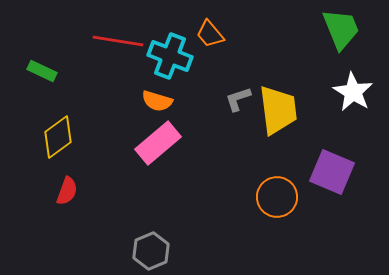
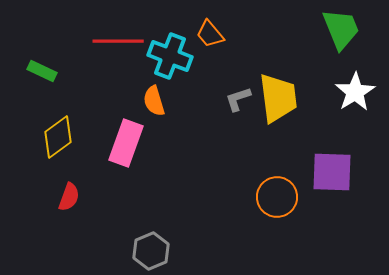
red line: rotated 9 degrees counterclockwise
white star: moved 2 px right; rotated 9 degrees clockwise
orange semicircle: moved 3 px left; rotated 56 degrees clockwise
yellow trapezoid: moved 12 px up
pink rectangle: moved 32 px left; rotated 30 degrees counterclockwise
purple square: rotated 21 degrees counterclockwise
red semicircle: moved 2 px right, 6 px down
